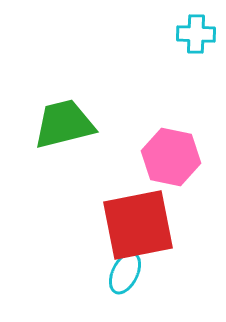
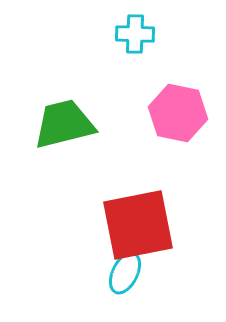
cyan cross: moved 61 px left
pink hexagon: moved 7 px right, 44 px up
